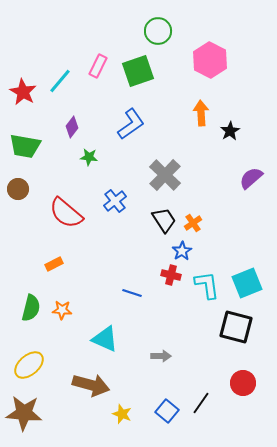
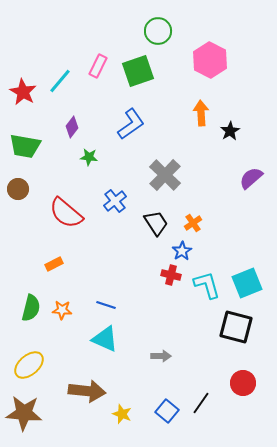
black trapezoid: moved 8 px left, 3 px down
cyan L-shape: rotated 8 degrees counterclockwise
blue line: moved 26 px left, 12 px down
brown arrow: moved 4 px left, 6 px down; rotated 9 degrees counterclockwise
